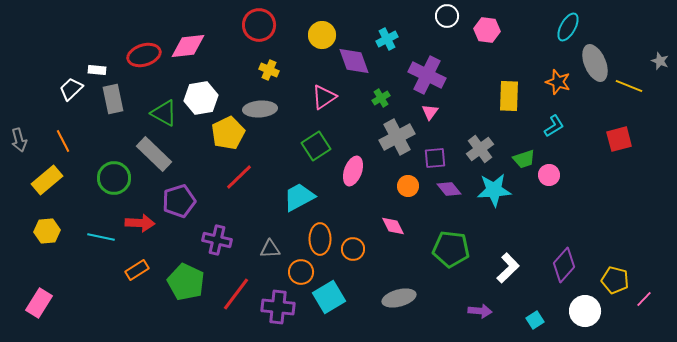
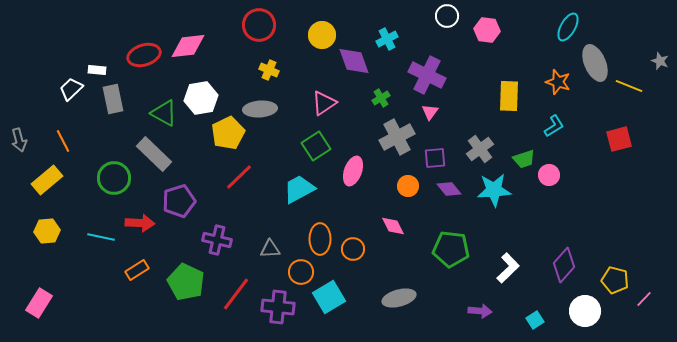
pink triangle at (324, 97): moved 6 px down
cyan trapezoid at (299, 197): moved 8 px up
